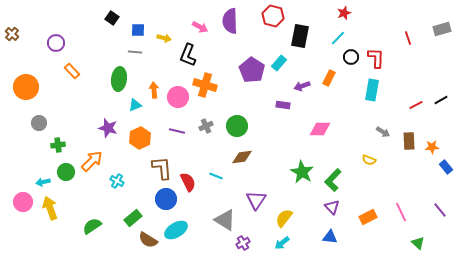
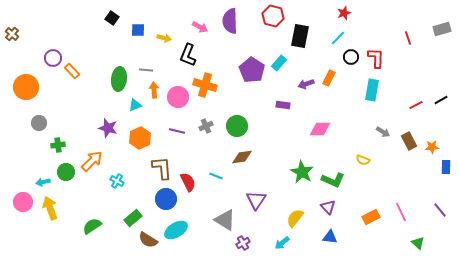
purple circle at (56, 43): moved 3 px left, 15 px down
gray line at (135, 52): moved 11 px right, 18 px down
purple arrow at (302, 86): moved 4 px right, 2 px up
brown rectangle at (409, 141): rotated 24 degrees counterclockwise
yellow semicircle at (369, 160): moved 6 px left
blue rectangle at (446, 167): rotated 40 degrees clockwise
green L-shape at (333, 180): rotated 110 degrees counterclockwise
purple triangle at (332, 207): moved 4 px left
orange rectangle at (368, 217): moved 3 px right
yellow semicircle at (284, 218): moved 11 px right
